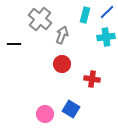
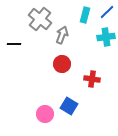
blue square: moved 2 px left, 3 px up
